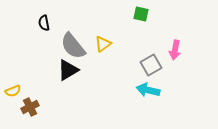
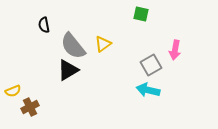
black semicircle: moved 2 px down
